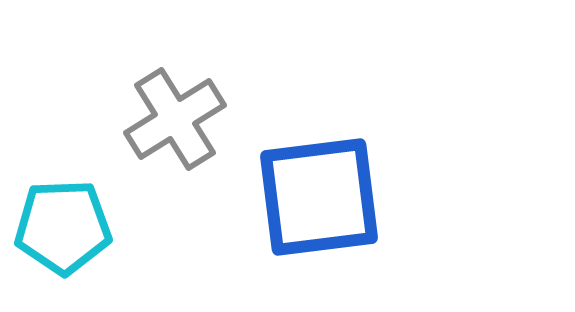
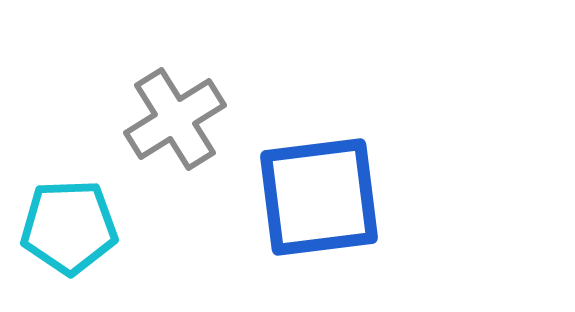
cyan pentagon: moved 6 px right
